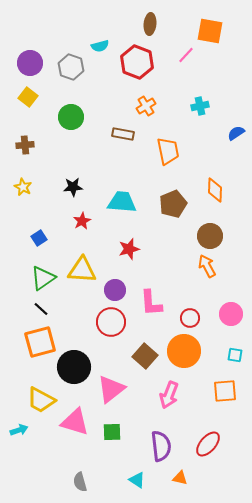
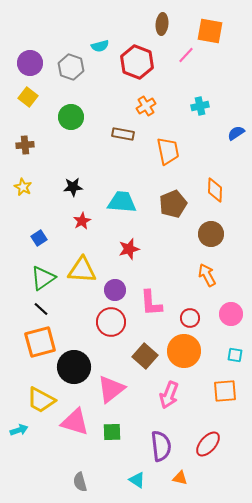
brown ellipse at (150, 24): moved 12 px right
brown circle at (210, 236): moved 1 px right, 2 px up
orange arrow at (207, 266): moved 9 px down
